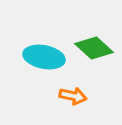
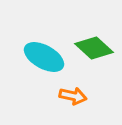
cyan ellipse: rotated 18 degrees clockwise
